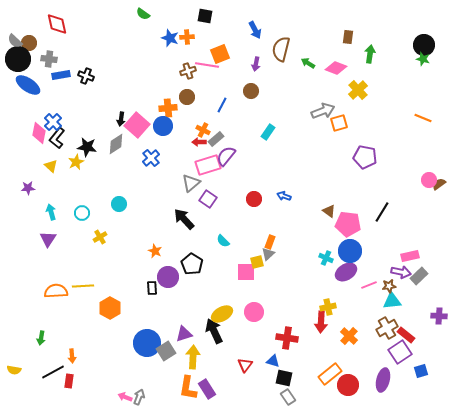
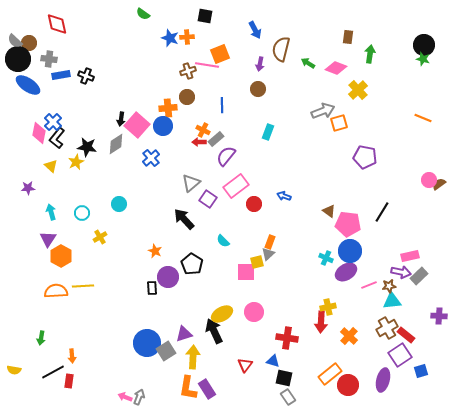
purple arrow at (256, 64): moved 4 px right
brown circle at (251, 91): moved 7 px right, 2 px up
blue line at (222, 105): rotated 28 degrees counterclockwise
cyan rectangle at (268, 132): rotated 14 degrees counterclockwise
pink rectangle at (208, 165): moved 28 px right, 21 px down; rotated 20 degrees counterclockwise
red circle at (254, 199): moved 5 px down
orange hexagon at (110, 308): moved 49 px left, 52 px up
purple square at (400, 352): moved 3 px down
